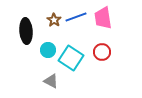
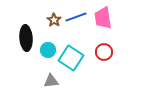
black ellipse: moved 7 px down
red circle: moved 2 px right
gray triangle: rotated 35 degrees counterclockwise
